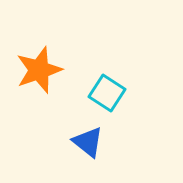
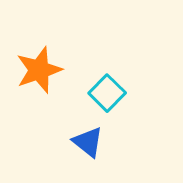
cyan square: rotated 12 degrees clockwise
